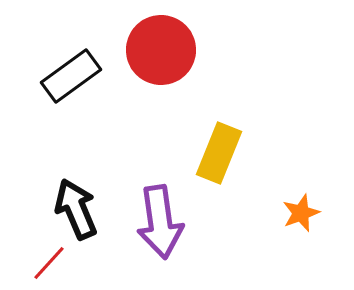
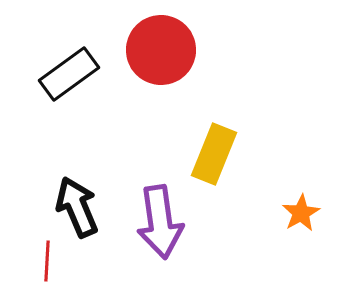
black rectangle: moved 2 px left, 2 px up
yellow rectangle: moved 5 px left, 1 px down
black arrow: moved 1 px right, 2 px up
orange star: rotated 9 degrees counterclockwise
red line: moved 2 px left, 2 px up; rotated 39 degrees counterclockwise
